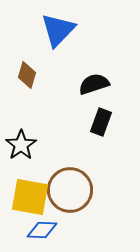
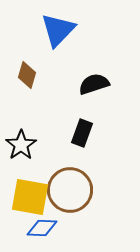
black rectangle: moved 19 px left, 11 px down
blue diamond: moved 2 px up
